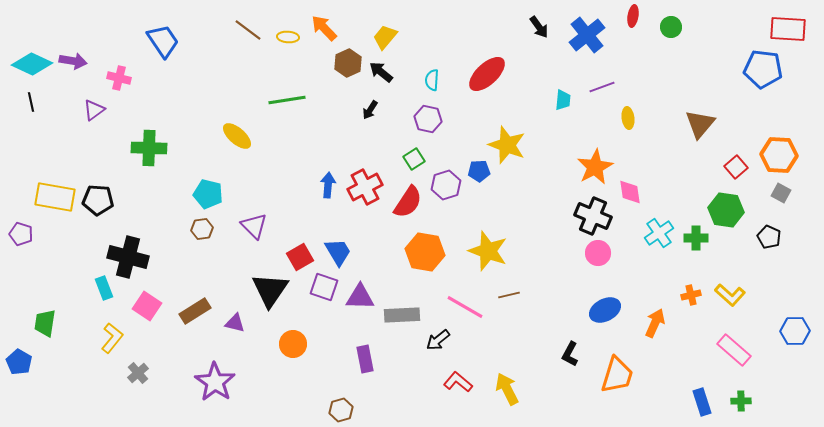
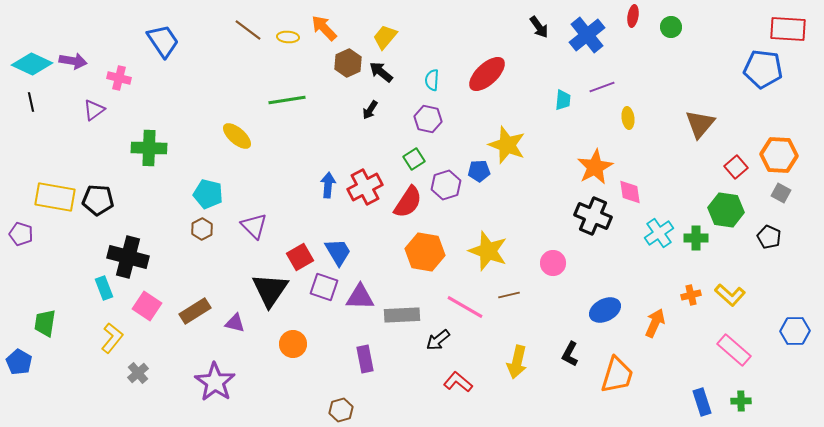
brown hexagon at (202, 229): rotated 20 degrees counterclockwise
pink circle at (598, 253): moved 45 px left, 10 px down
yellow arrow at (507, 389): moved 10 px right, 27 px up; rotated 140 degrees counterclockwise
